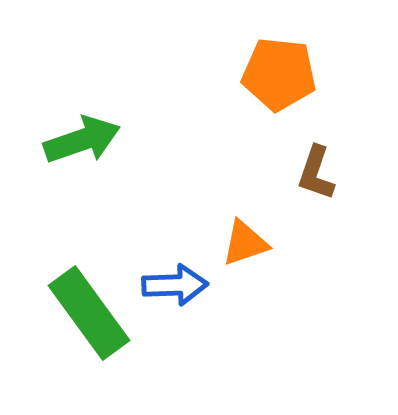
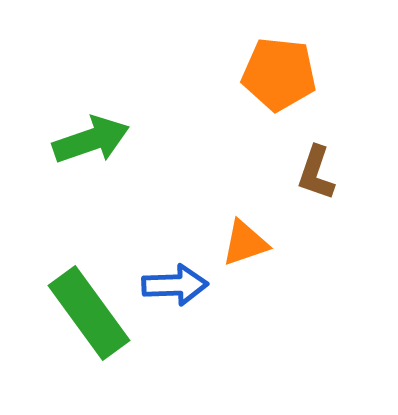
green arrow: moved 9 px right
